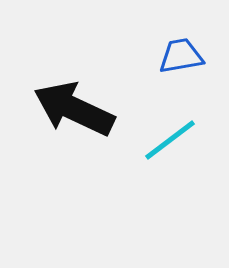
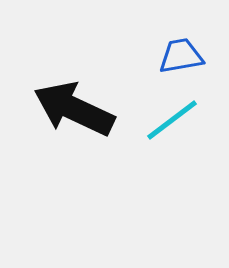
cyan line: moved 2 px right, 20 px up
